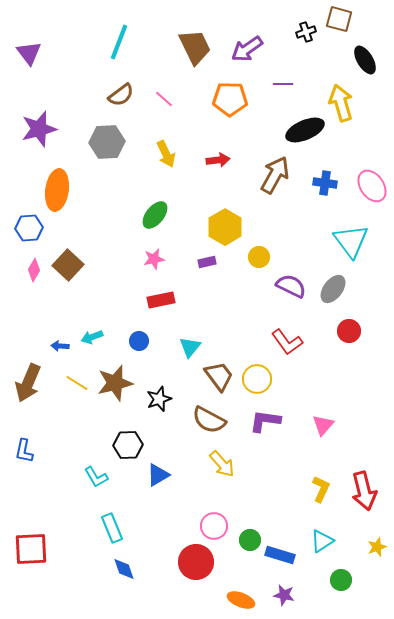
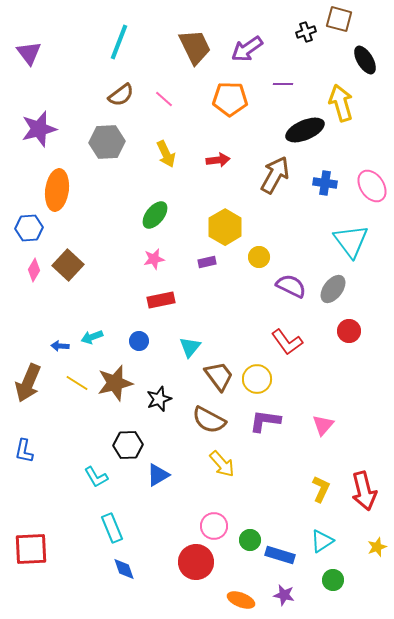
green circle at (341, 580): moved 8 px left
